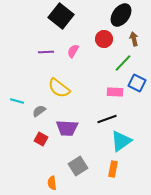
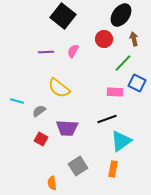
black square: moved 2 px right
